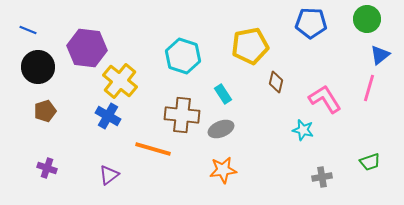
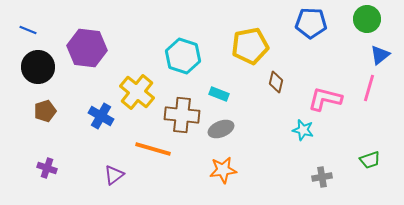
yellow cross: moved 17 px right, 11 px down
cyan rectangle: moved 4 px left; rotated 36 degrees counterclockwise
pink L-shape: rotated 44 degrees counterclockwise
blue cross: moved 7 px left
green trapezoid: moved 2 px up
purple triangle: moved 5 px right
